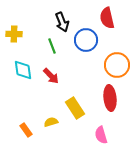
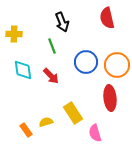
blue circle: moved 22 px down
yellow rectangle: moved 2 px left, 5 px down
yellow semicircle: moved 5 px left
pink semicircle: moved 6 px left, 2 px up
